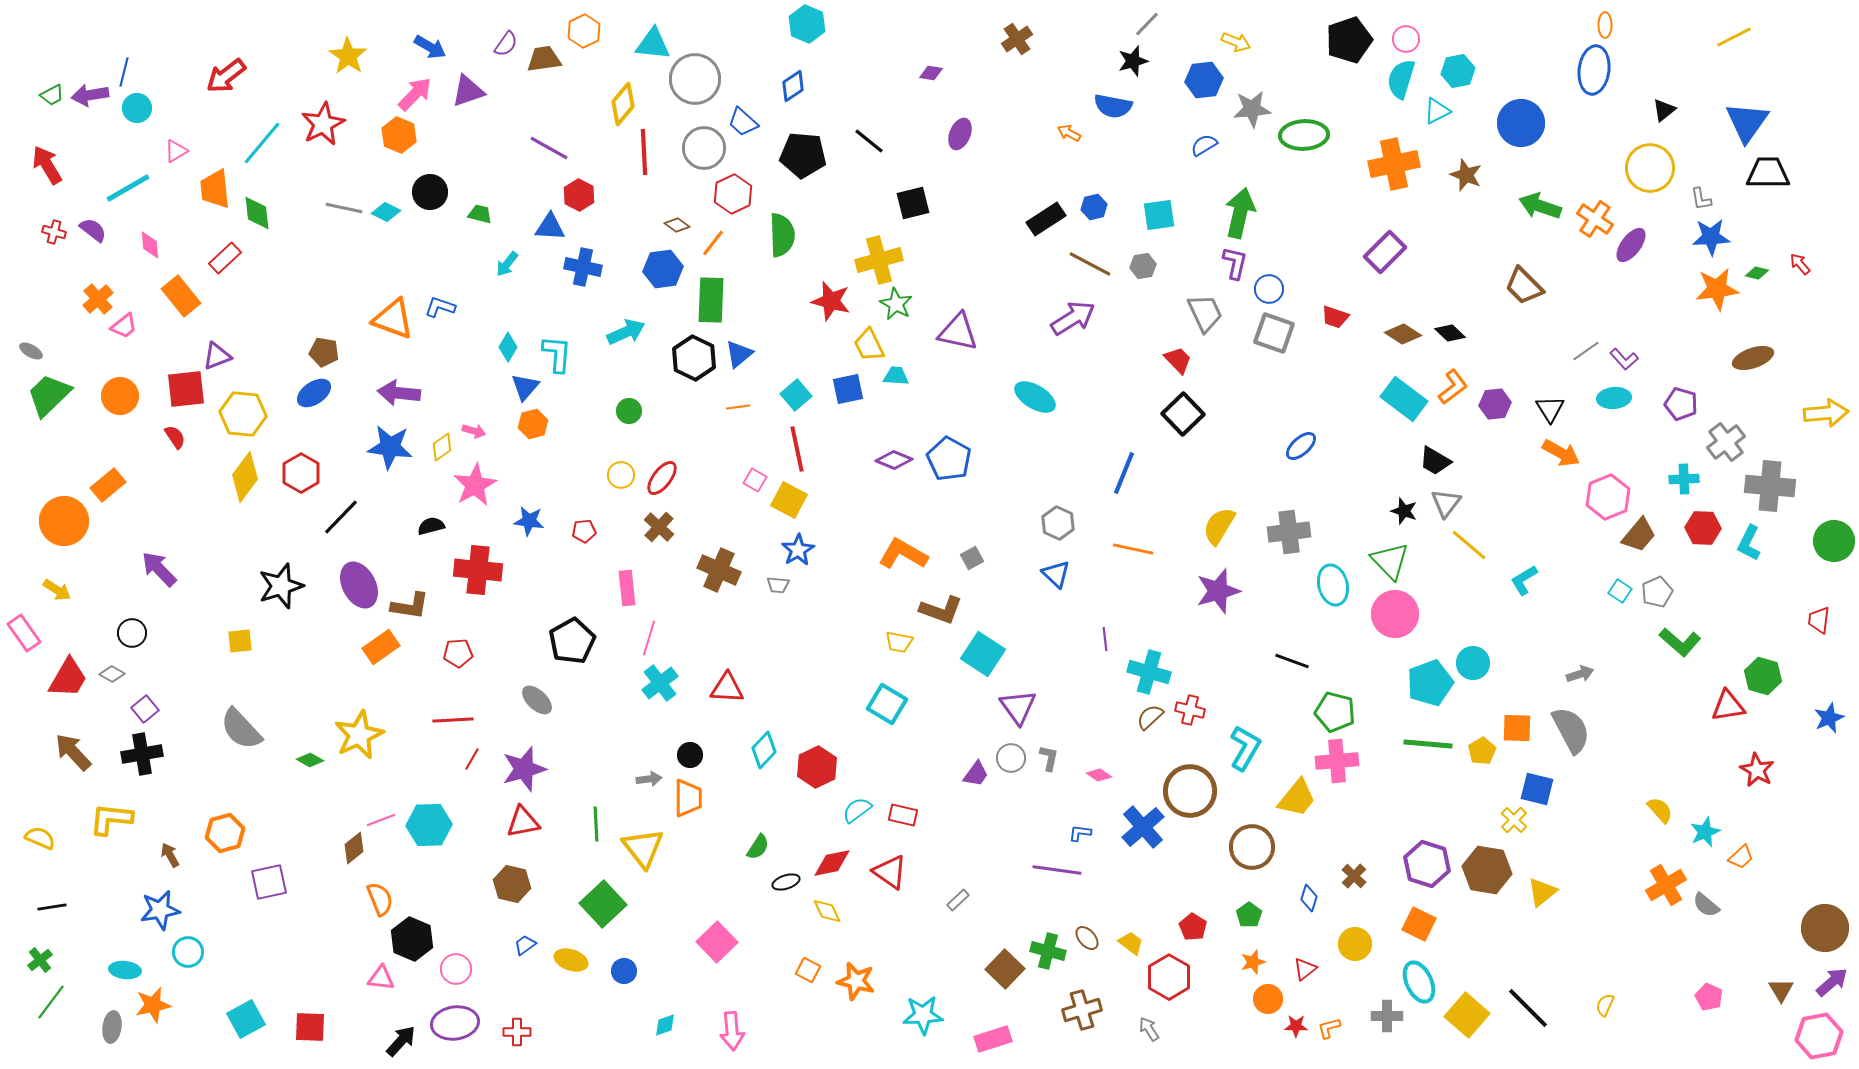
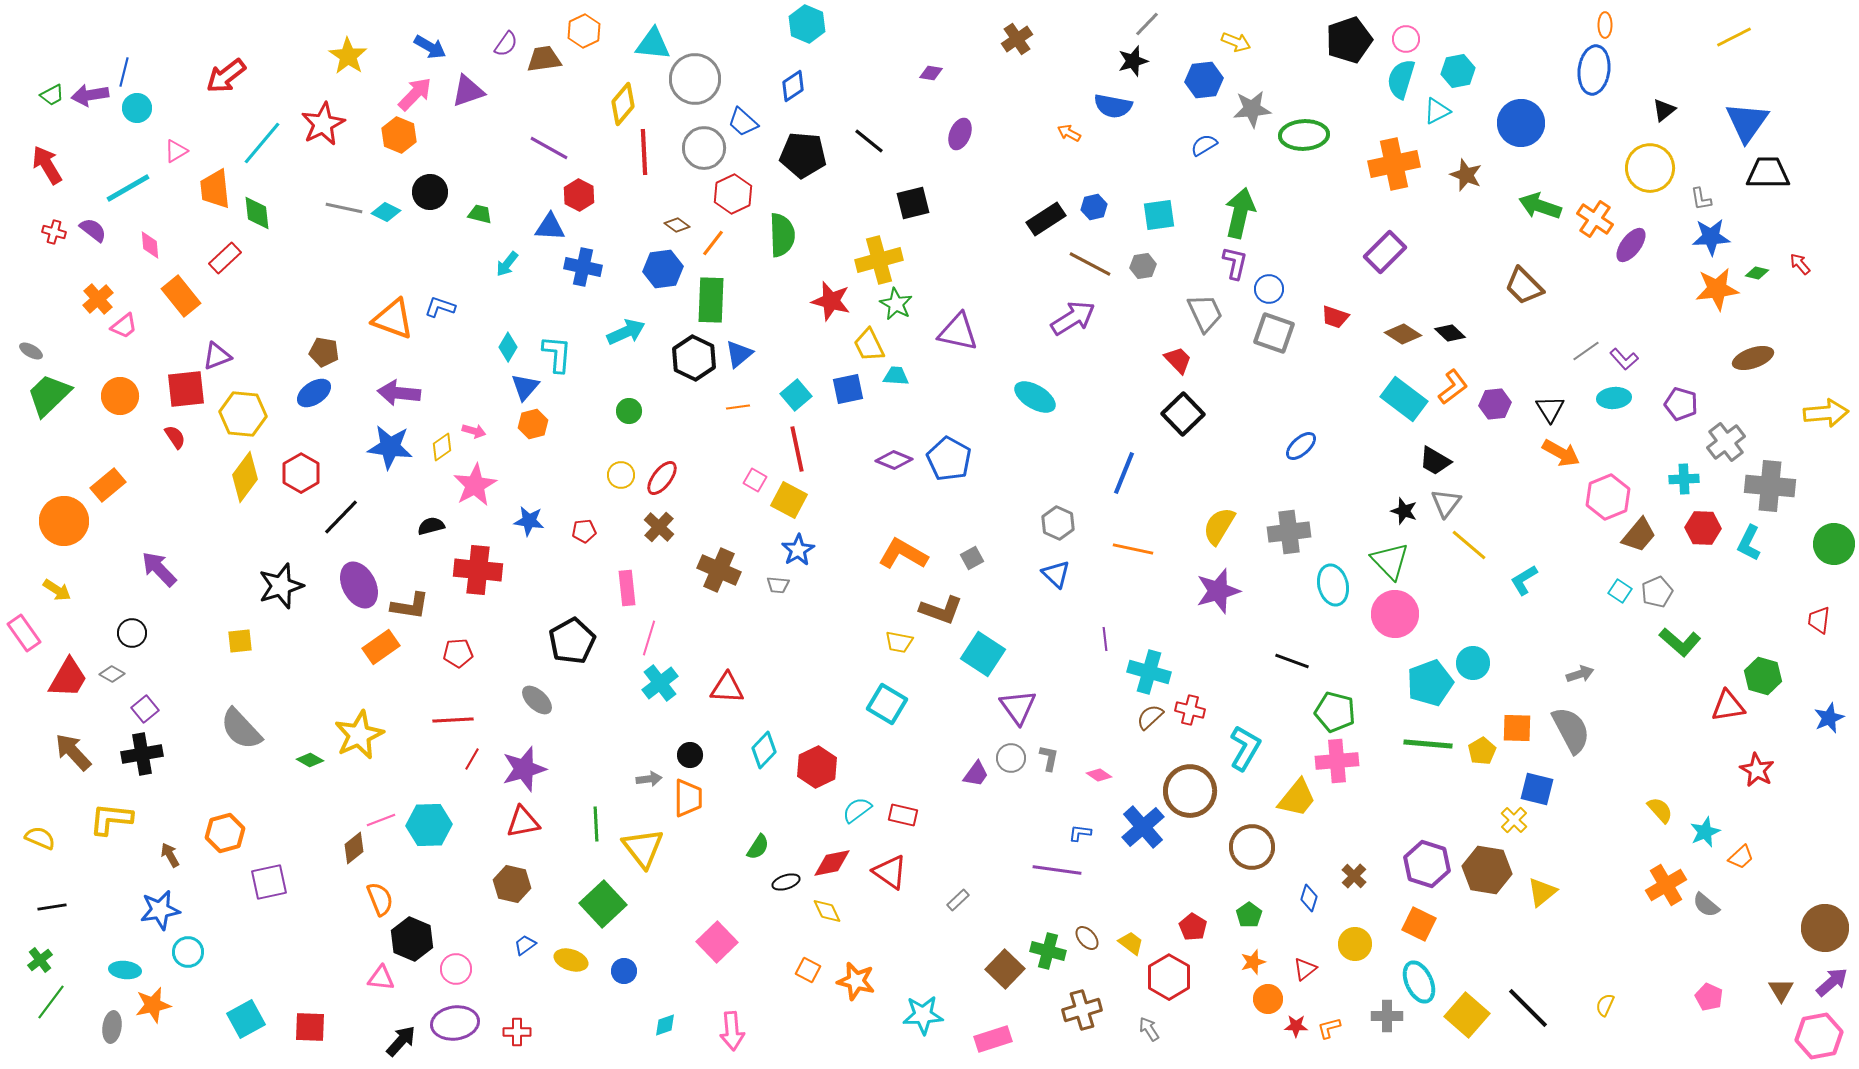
green circle at (1834, 541): moved 3 px down
